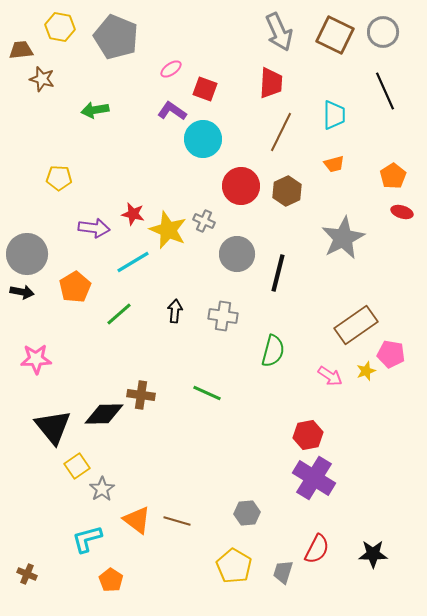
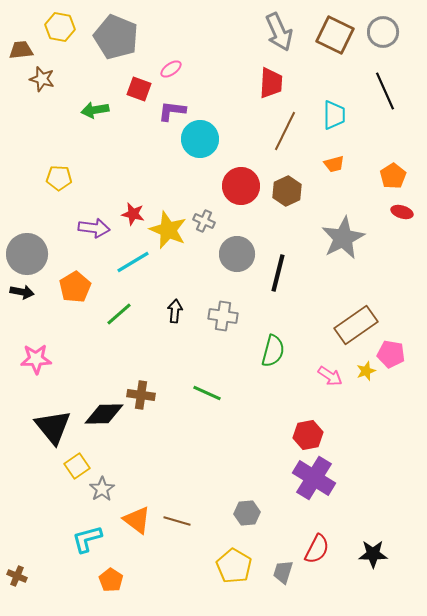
red square at (205, 89): moved 66 px left
purple L-shape at (172, 111): rotated 28 degrees counterclockwise
brown line at (281, 132): moved 4 px right, 1 px up
cyan circle at (203, 139): moved 3 px left
brown cross at (27, 574): moved 10 px left, 2 px down
